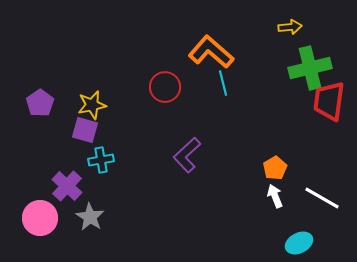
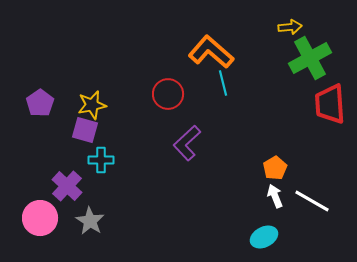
green cross: moved 10 px up; rotated 15 degrees counterclockwise
red circle: moved 3 px right, 7 px down
red trapezoid: moved 1 px right, 3 px down; rotated 12 degrees counterclockwise
purple L-shape: moved 12 px up
cyan cross: rotated 10 degrees clockwise
white line: moved 10 px left, 3 px down
gray star: moved 4 px down
cyan ellipse: moved 35 px left, 6 px up
